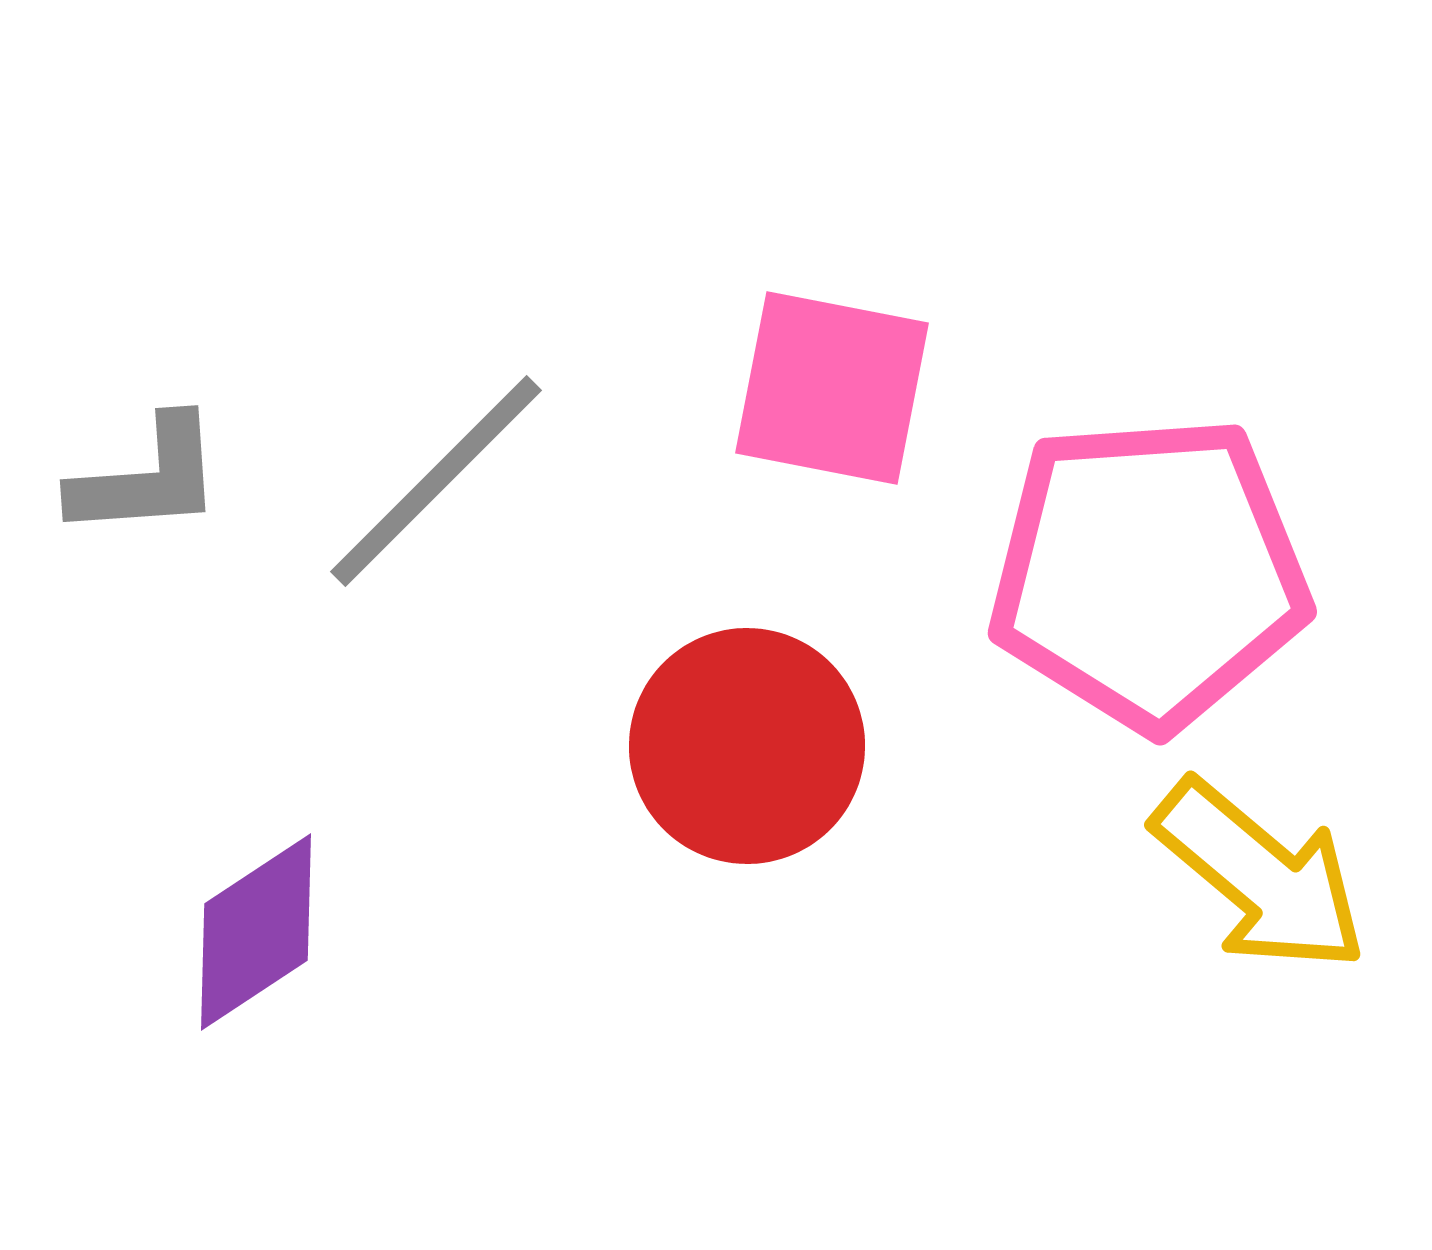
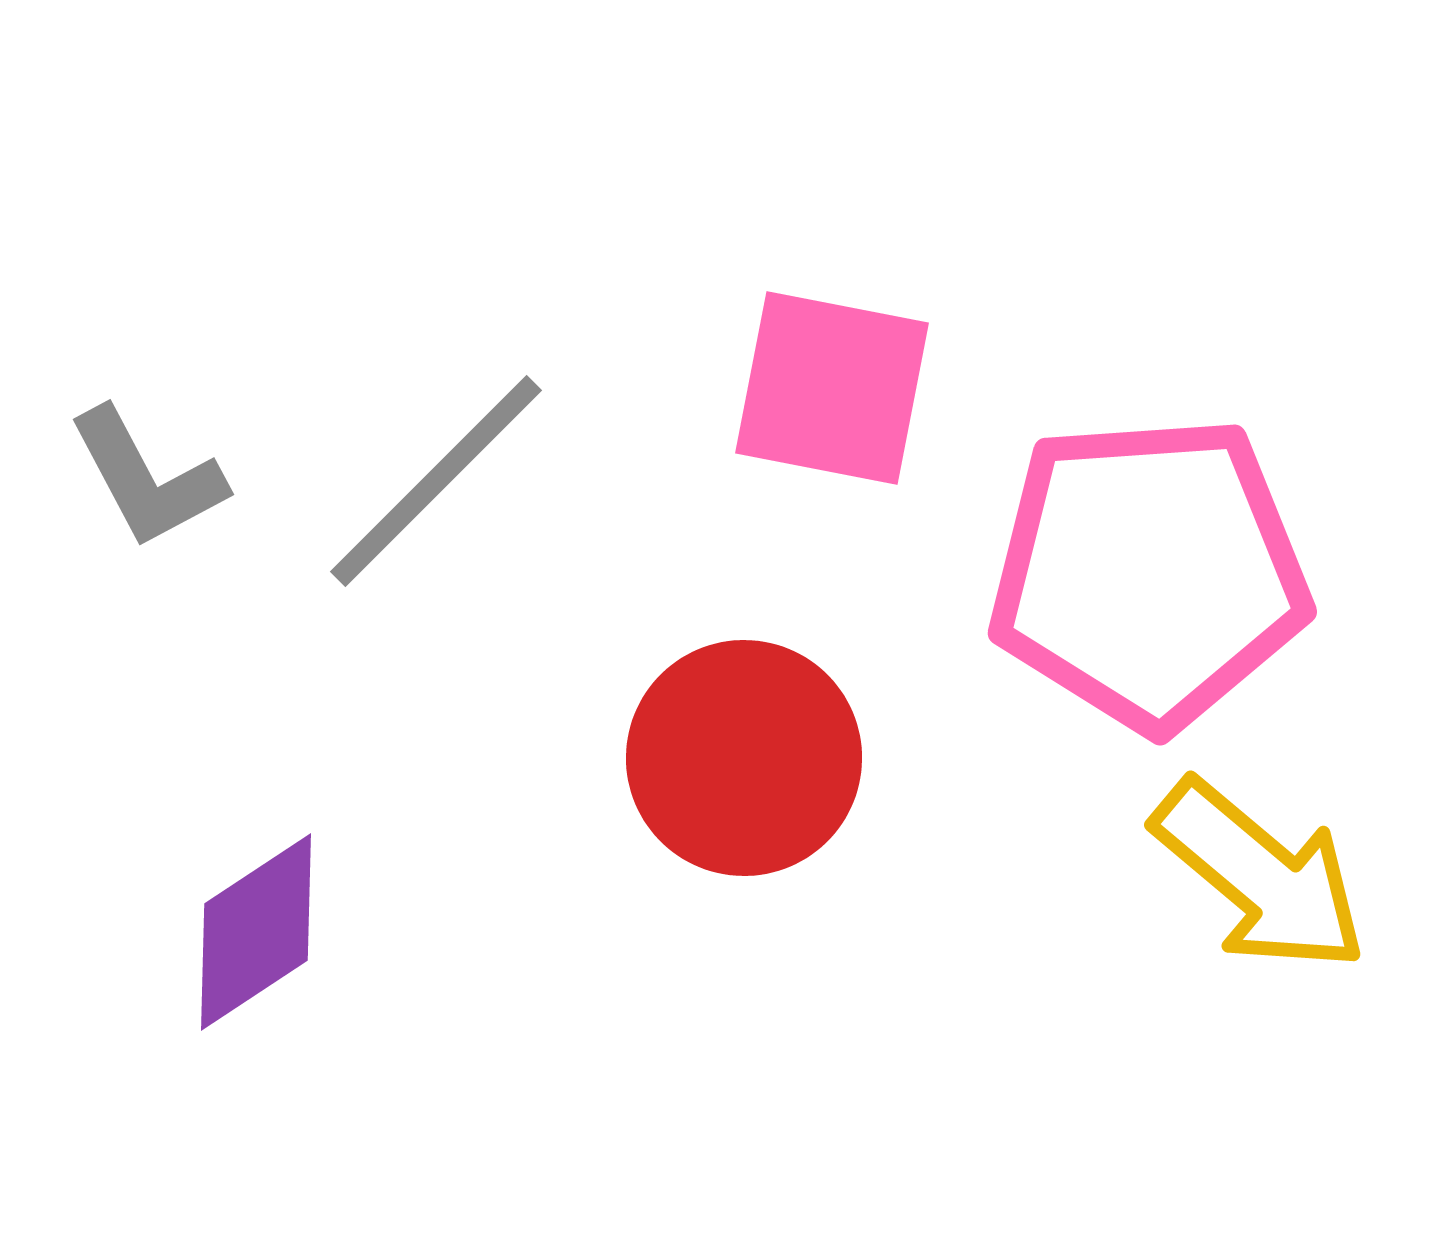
gray L-shape: rotated 66 degrees clockwise
red circle: moved 3 px left, 12 px down
